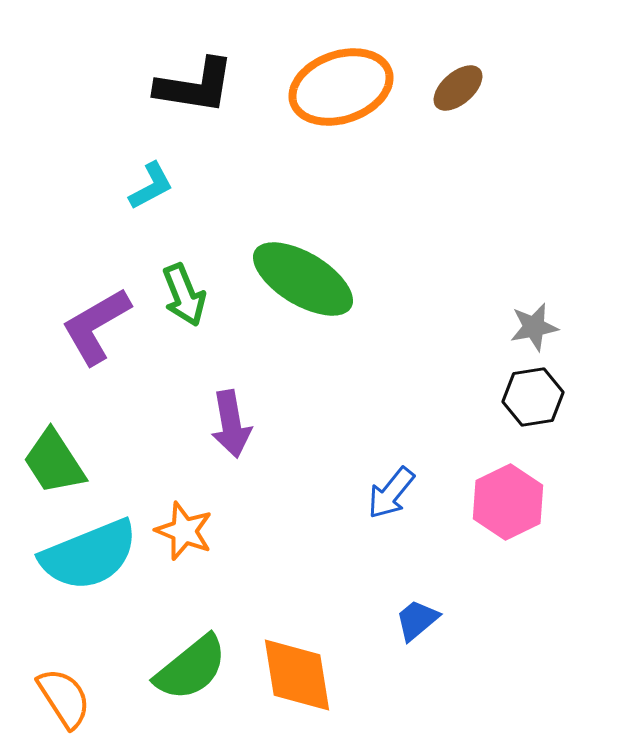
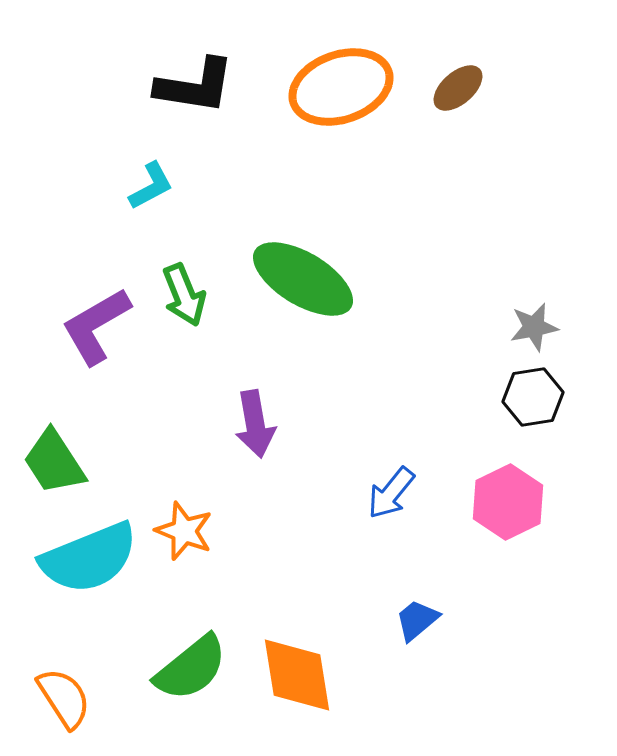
purple arrow: moved 24 px right
cyan semicircle: moved 3 px down
